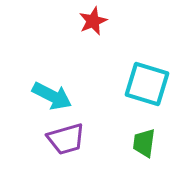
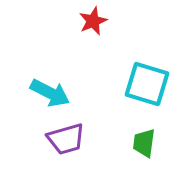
cyan arrow: moved 2 px left, 3 px up
